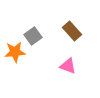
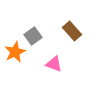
orange star: rotated 20 degrees counterclockwise
pink triangle: moved 14 px left, 2 px up
